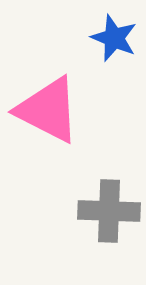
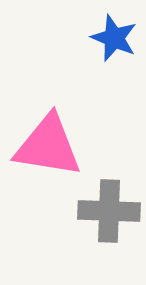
pink triangle: moved 36 px down; rotated 18 degrees counterclockwise
